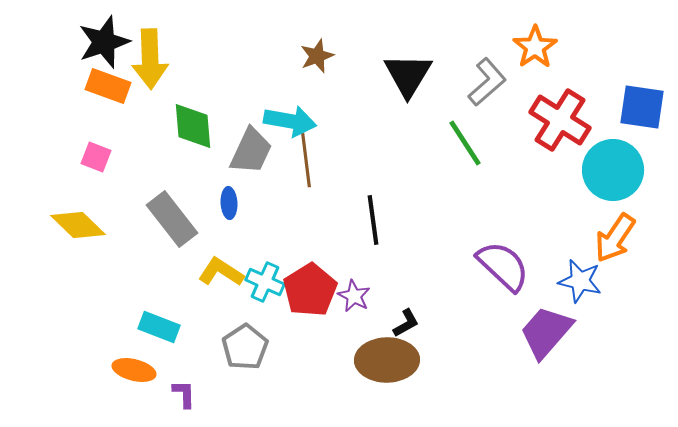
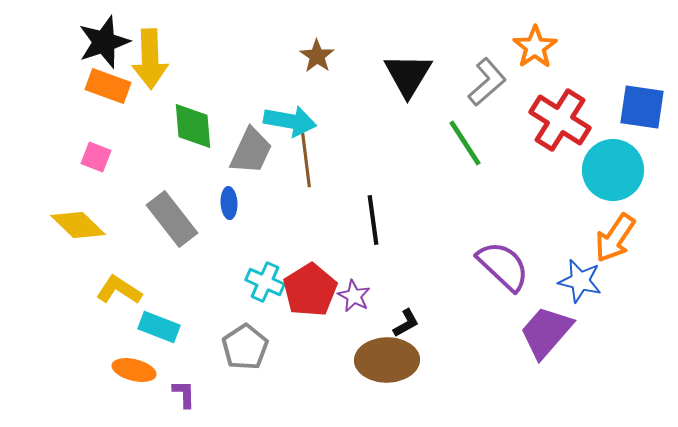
brown star: rotated 16 degrees counterclockwise
yellow L-shape: moved 102 px left, 18 px down
